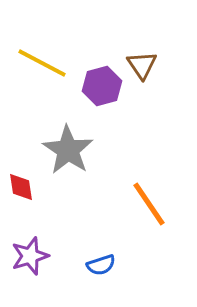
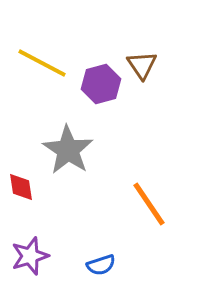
purple hexagon: moved 1 px left, 2 px up
